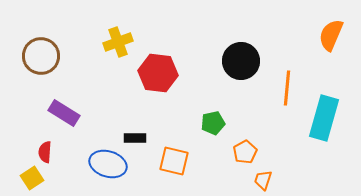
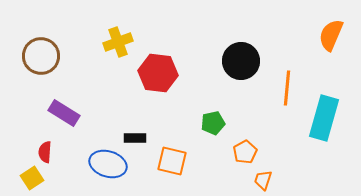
orange square: moved 2 px left
